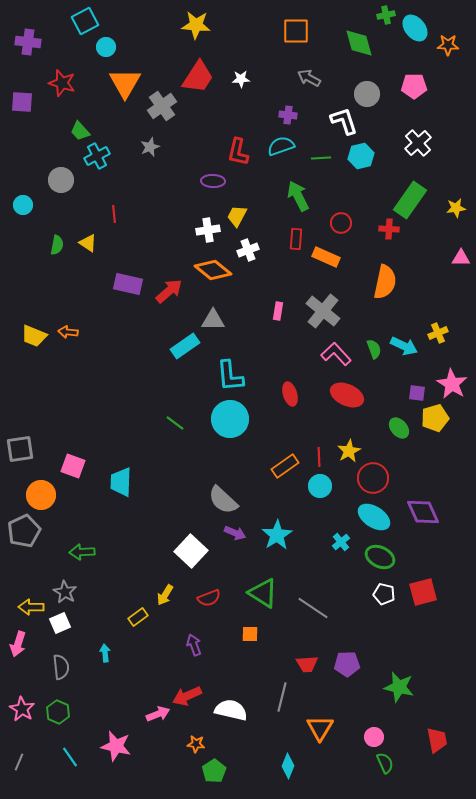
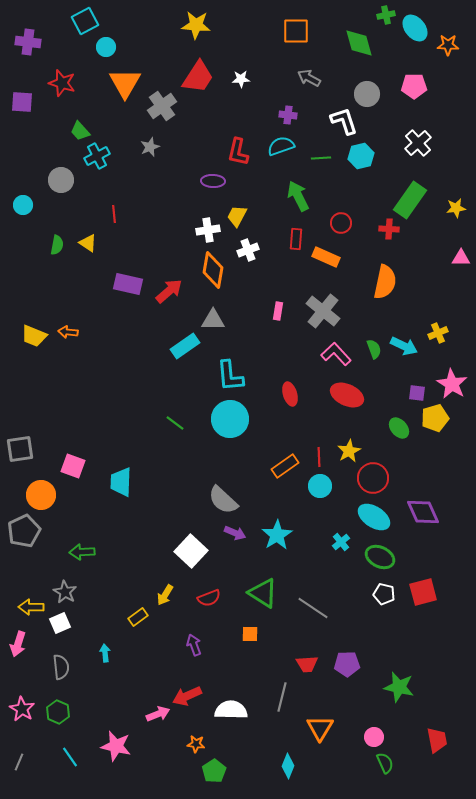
orange diamond at (213, 270): rotated 60 degrees clockwise
white semicircle at (231, 710): rotated 12 degrees counterclockwise
